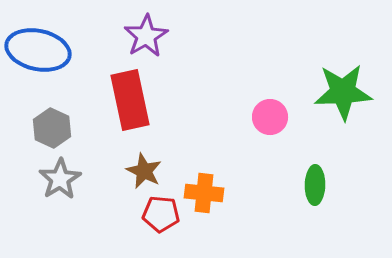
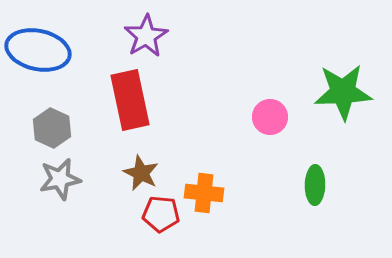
brown star: moved 3 px left, 2 px down
gray star: rotated 21 degrees clockwise
